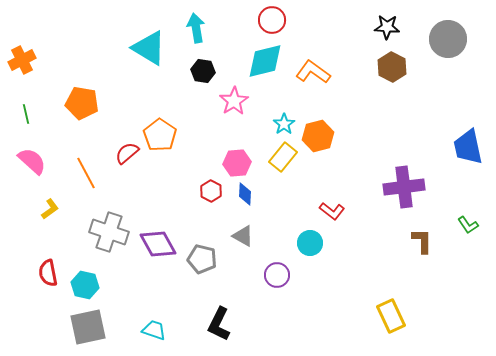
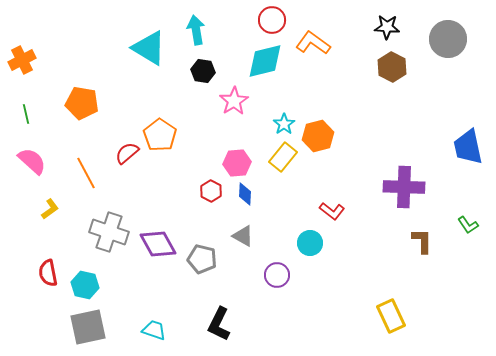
cyan arrow at (196, 28): moved 2 px down
orange L-shape at (313, 72): moved 29 px up
purple cross at (404, 187): rotated 9 degrees clockwise
